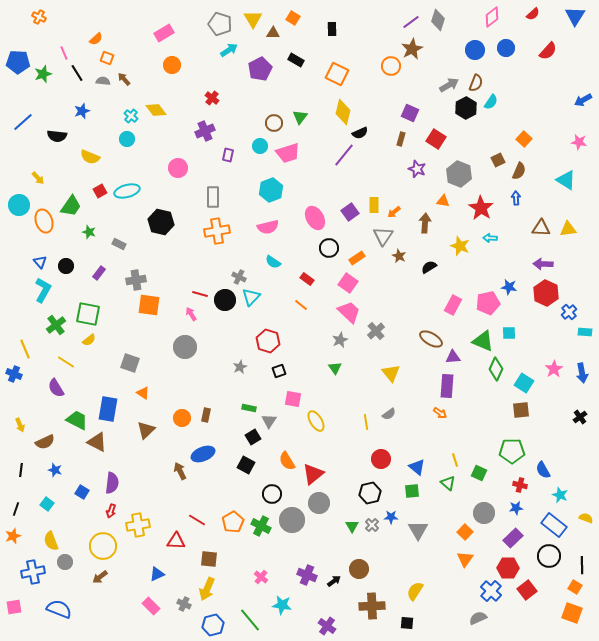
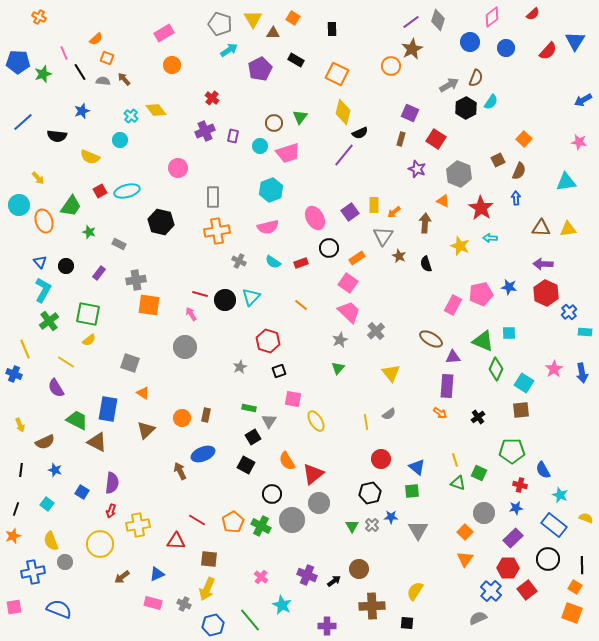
blue triangle at (575, 16): moved 25 px down
blue circle at (475, 50): moved 5 px left, 8 px up
black line at (77, 73): moved 3 px right, 1 px up
brown semicircle at (476, 83): moved 5 px up
cyan circle at (127, 139): moved 7 px left, 1 px down
purple rectangle at (228, 155): moved 5 px right, 19 px up
cyan triangle at (566, 180): moved 2 px down; rotated 40 degrees counterclockwise
orange triangle at (443, 201): rotated 16 degrees clockwise
black semicircle at (429, 267): moved 3 px left, 3 px up; rotated 77 degrees counterclockwise
gray cross at (239, 277): moved 16 px up
red rectangle at (307, 279): moved 6 px left, 16 px up; rotated 56 degrees counterclockwise
pink pentagon at (488, 303): moved 7 px left, 9 px up
green cross at (56, 325): moved 7 px left, 4 px up
green triangle at (335, 368): moved 3 px right; rotated 16 degrees clockwise
black cross at (580, 417): moved 102 px left
green triangle at (448, 483): moved 10 px right; rotated 21 degrees counterclockwise
yellow circle at (103, 546): moved 3 px left, 2 px up
black circle at (549, 556): moved 1 px left, 3 px down
brown arrow at (100, 577): moved 22 px right
cyan star at (282, 605): rotated 18 degrees clockwise
pink rectangle at (151, 606): moved 2 px right, 3 px up; rotated 30 degrees counterclockwise
purple cross at (327, 626): rotated 36 degrees counterclockwise
